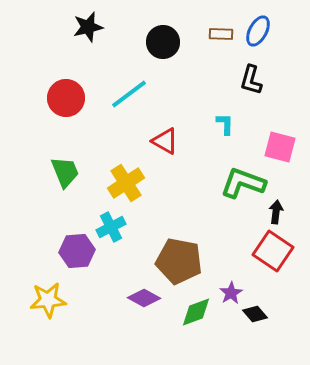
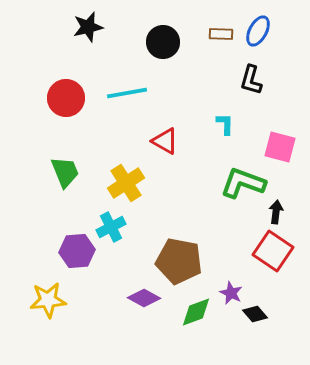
cyan line: moved 2 px left, 1 px up; rotated 27 degrees clockwise
purple star: rotated 15 degrees counterclockwise
